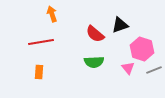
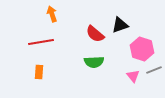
pink triangle: moved 5 px right, 8 px down
